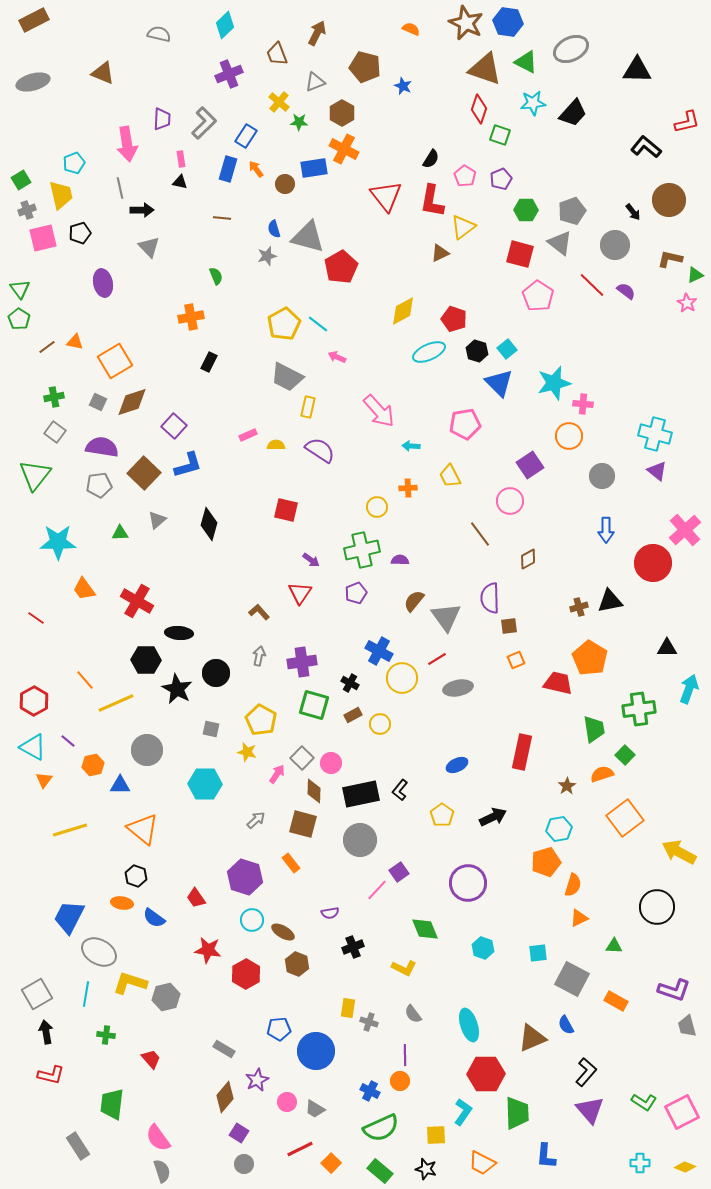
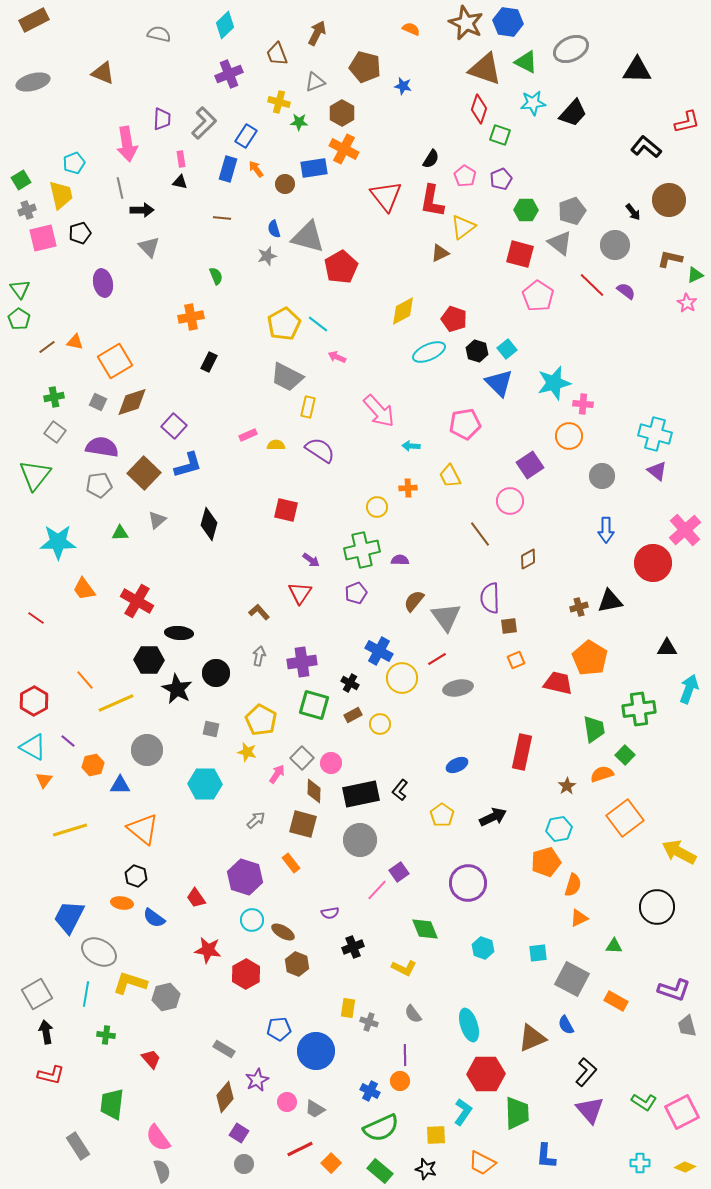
blue star at (403, 86): rotated 12 degrees counterclockwise
yellow cross at (279, 102): rotated 25 degrees counterclockwise
black hexagon at (146, 660): moved 3 px right
